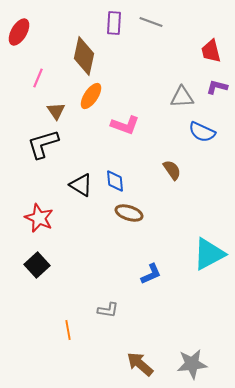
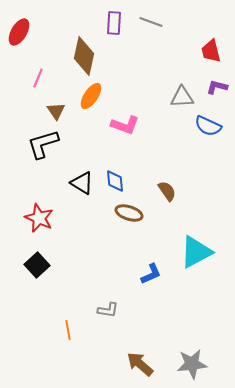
blue semicircle: moved 6 px right, 6 px up
brown semicircle: moved 5 px left, 21 px down
black triangle: moved 1 px right, 2 px up
cyan triangle: moved 13 px left, 2 px up
